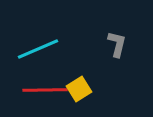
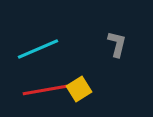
red line: rotated 9 degrees counterclockwise
